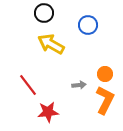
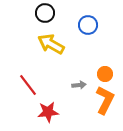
black circle: moved 1 px right
